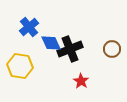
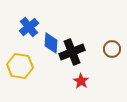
blue diamond: rotated 30 degrees clockwise
black cross: moved 2 px right, 3 px down
